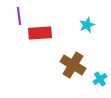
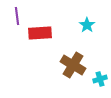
purple line: moved 2 px left
cyan star: rotated 14 degrees counterclockwise
cyan cross: rotated 16 degrees clockwise
